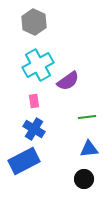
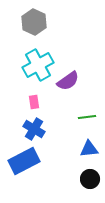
pink rectangle: moved 1 px down
black circle: moved 6 px right
